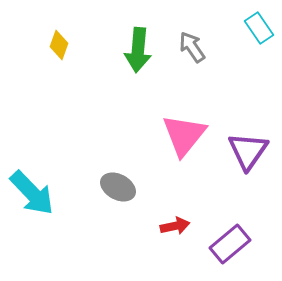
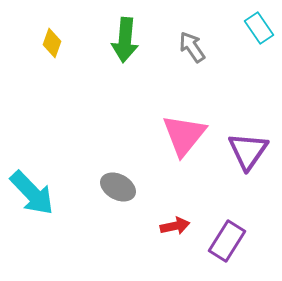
yellow diamond: moved 7 px left, 2 px up
green arrow: moved 13 px left, 10 px up
purple rectangle: moved 3 px left, 3 px up; rotated 18 degrees counterclockwise
